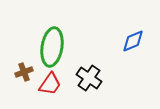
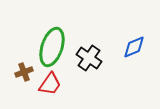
blue diamond: moved 1 px right, 6 px down
green ellipse: rotated 9 degrees clockwise
black cross: moved 20 px up
